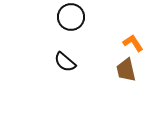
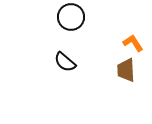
brown trapezoid: rotated 10 degrees clockwise
